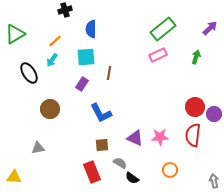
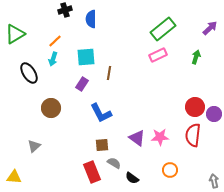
blue semicircle: moved 10 px up
cyan arrow: moved 1 px right, 1 px up; rotated 16 degrees counterclockwise
brown circle: moved 1 px right, 1 px up
purple triangle: moved 2 px right; rotated 12 degrees clockwise
gray triangle: moved 4 px left, 2 px up; rotated 32 degrees counterclockwise
gray semicircle: moved 6 px left
